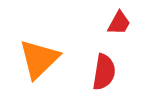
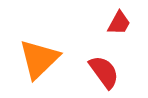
red semicircle: rotated 45 degrees counterclockwise
